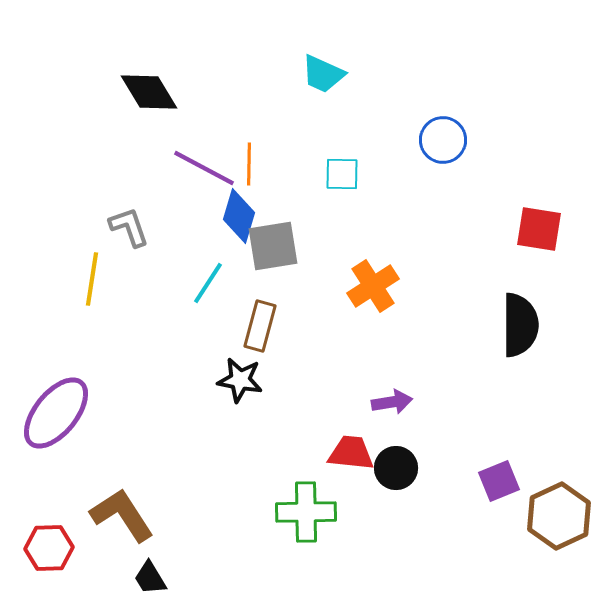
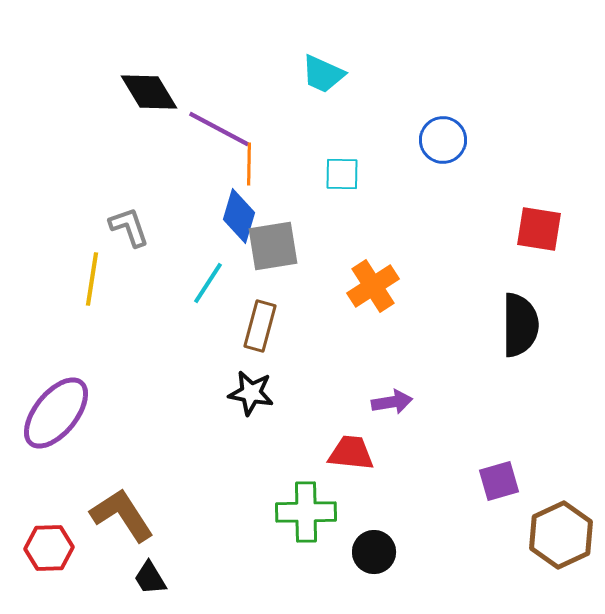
purple line: moved 15 px right, 39 px up
black star: moved 11 px right, 13 px down
black circle: moved 22 px left, 84 px down
purple square: rotated 6 degrees clockwise
brown hexagon: moved 2 px right, 19 px down
